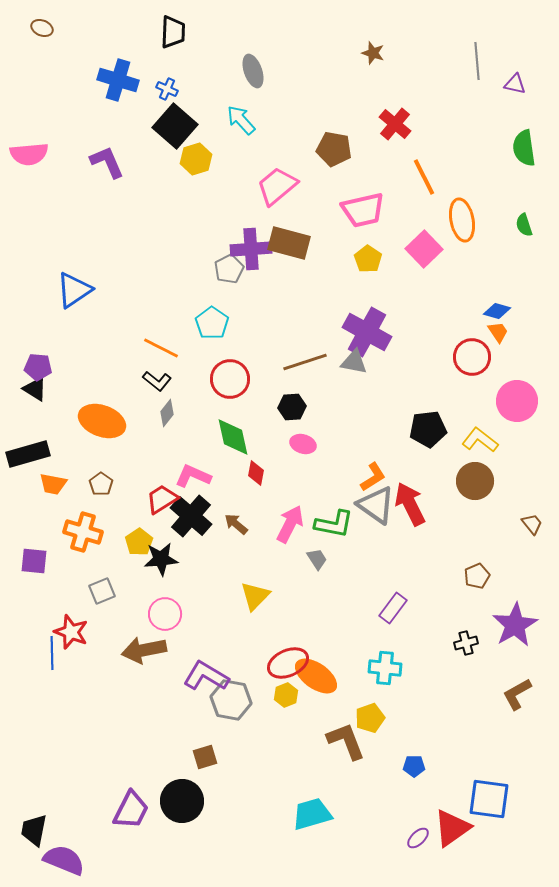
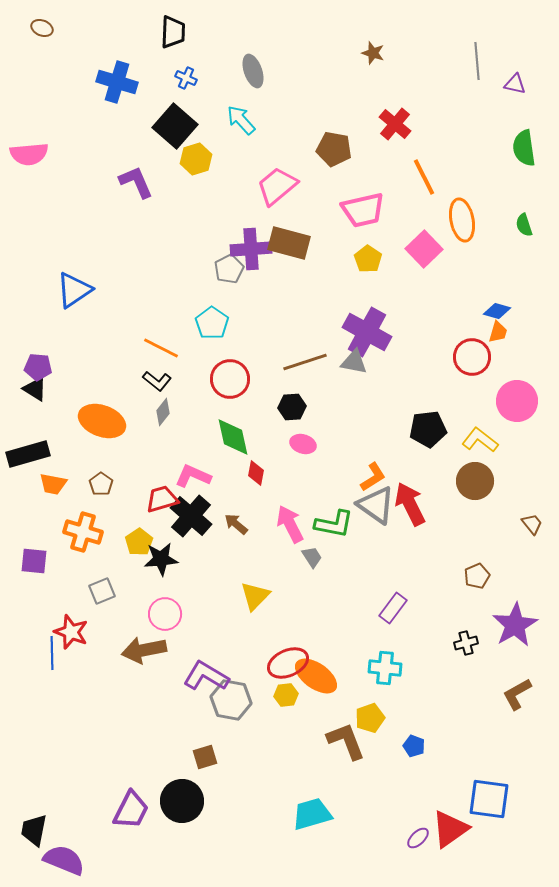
blue cross at (118, 80): moved 1 px left, 2 px down
blue cross at (167, 89): moved 19 px right, 11 px up
purple L-shape at (107, 162): moved 29 px right, 20 px down
orange trapezoid at (498, 332): rotated 50 degrees clockwise
gray diamond at (167, 413): moved 4 px left, 1 px up
red trapezoid at (162, 499): rotated 16 degrees clockwise
pink arrow at (290, 524): rotated 54 degrees counterclockwise
gray trapezoid at (317, 559): moved 5 px left, 2 px up
yellow hexagon at (286, 695): rotated 15 degrees clockwise
blue pentagon at (414, 766): moved 20 px up; rotated 20 degrees clockwise
red triangle at (452, 828): moved 2 px left, 1 px down
